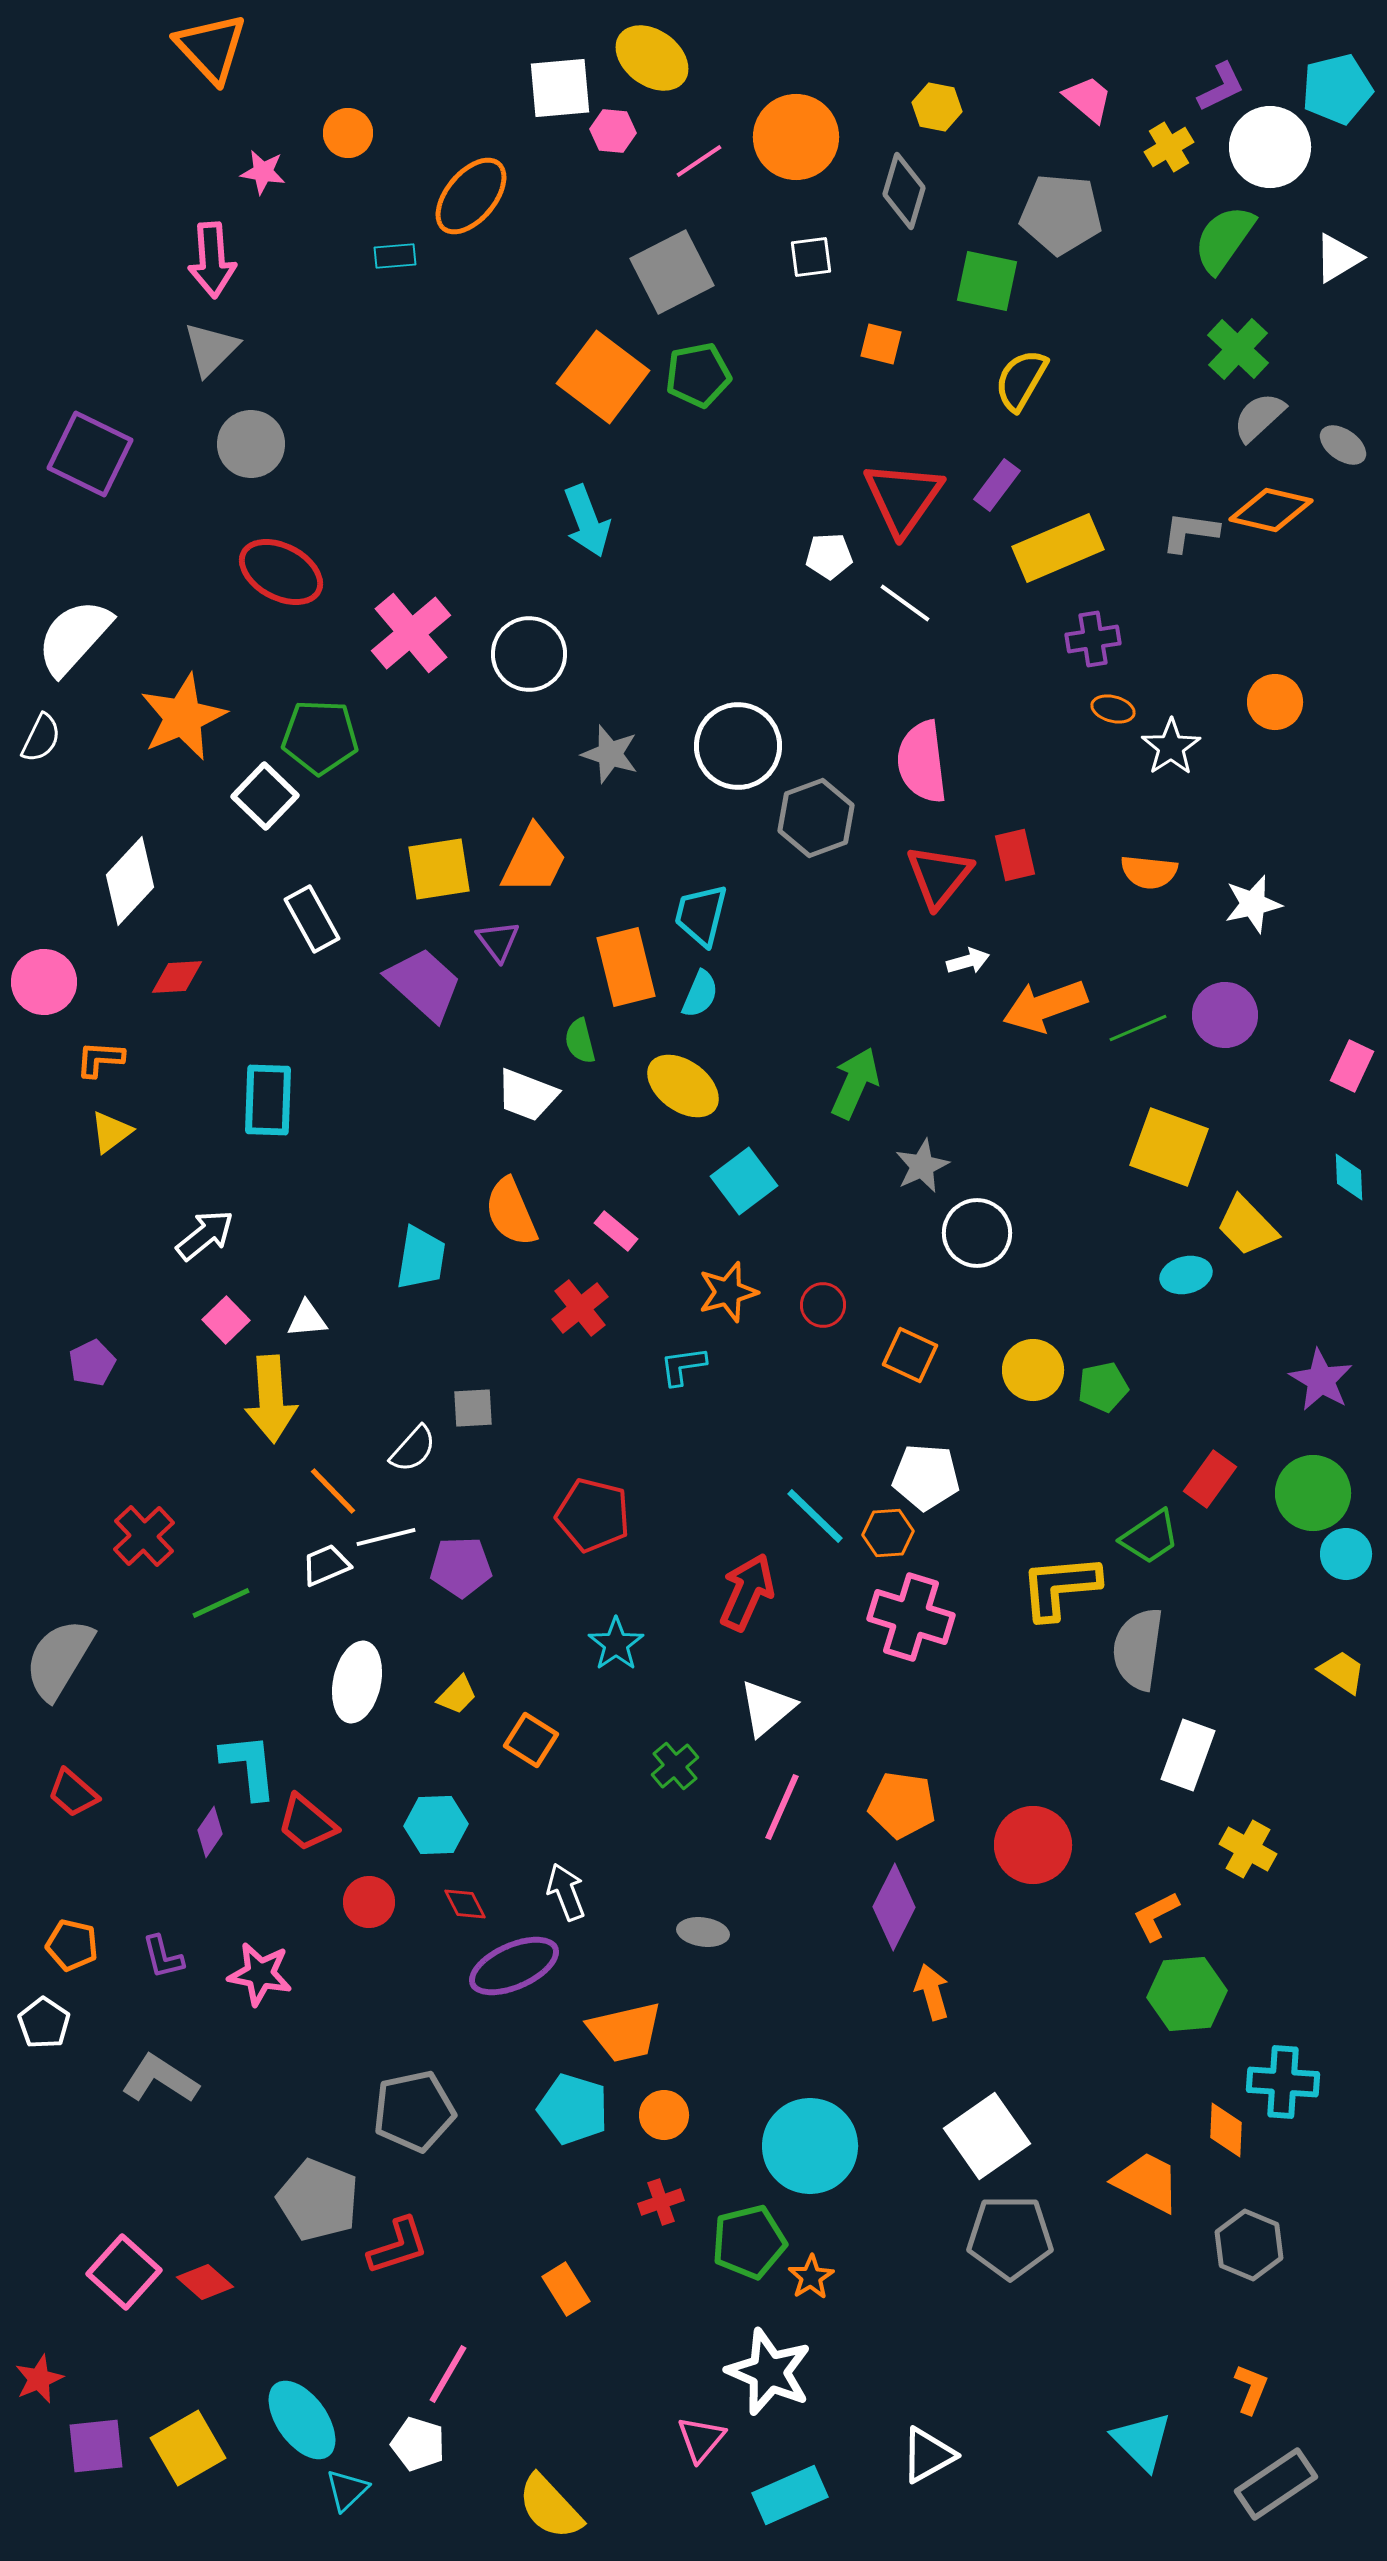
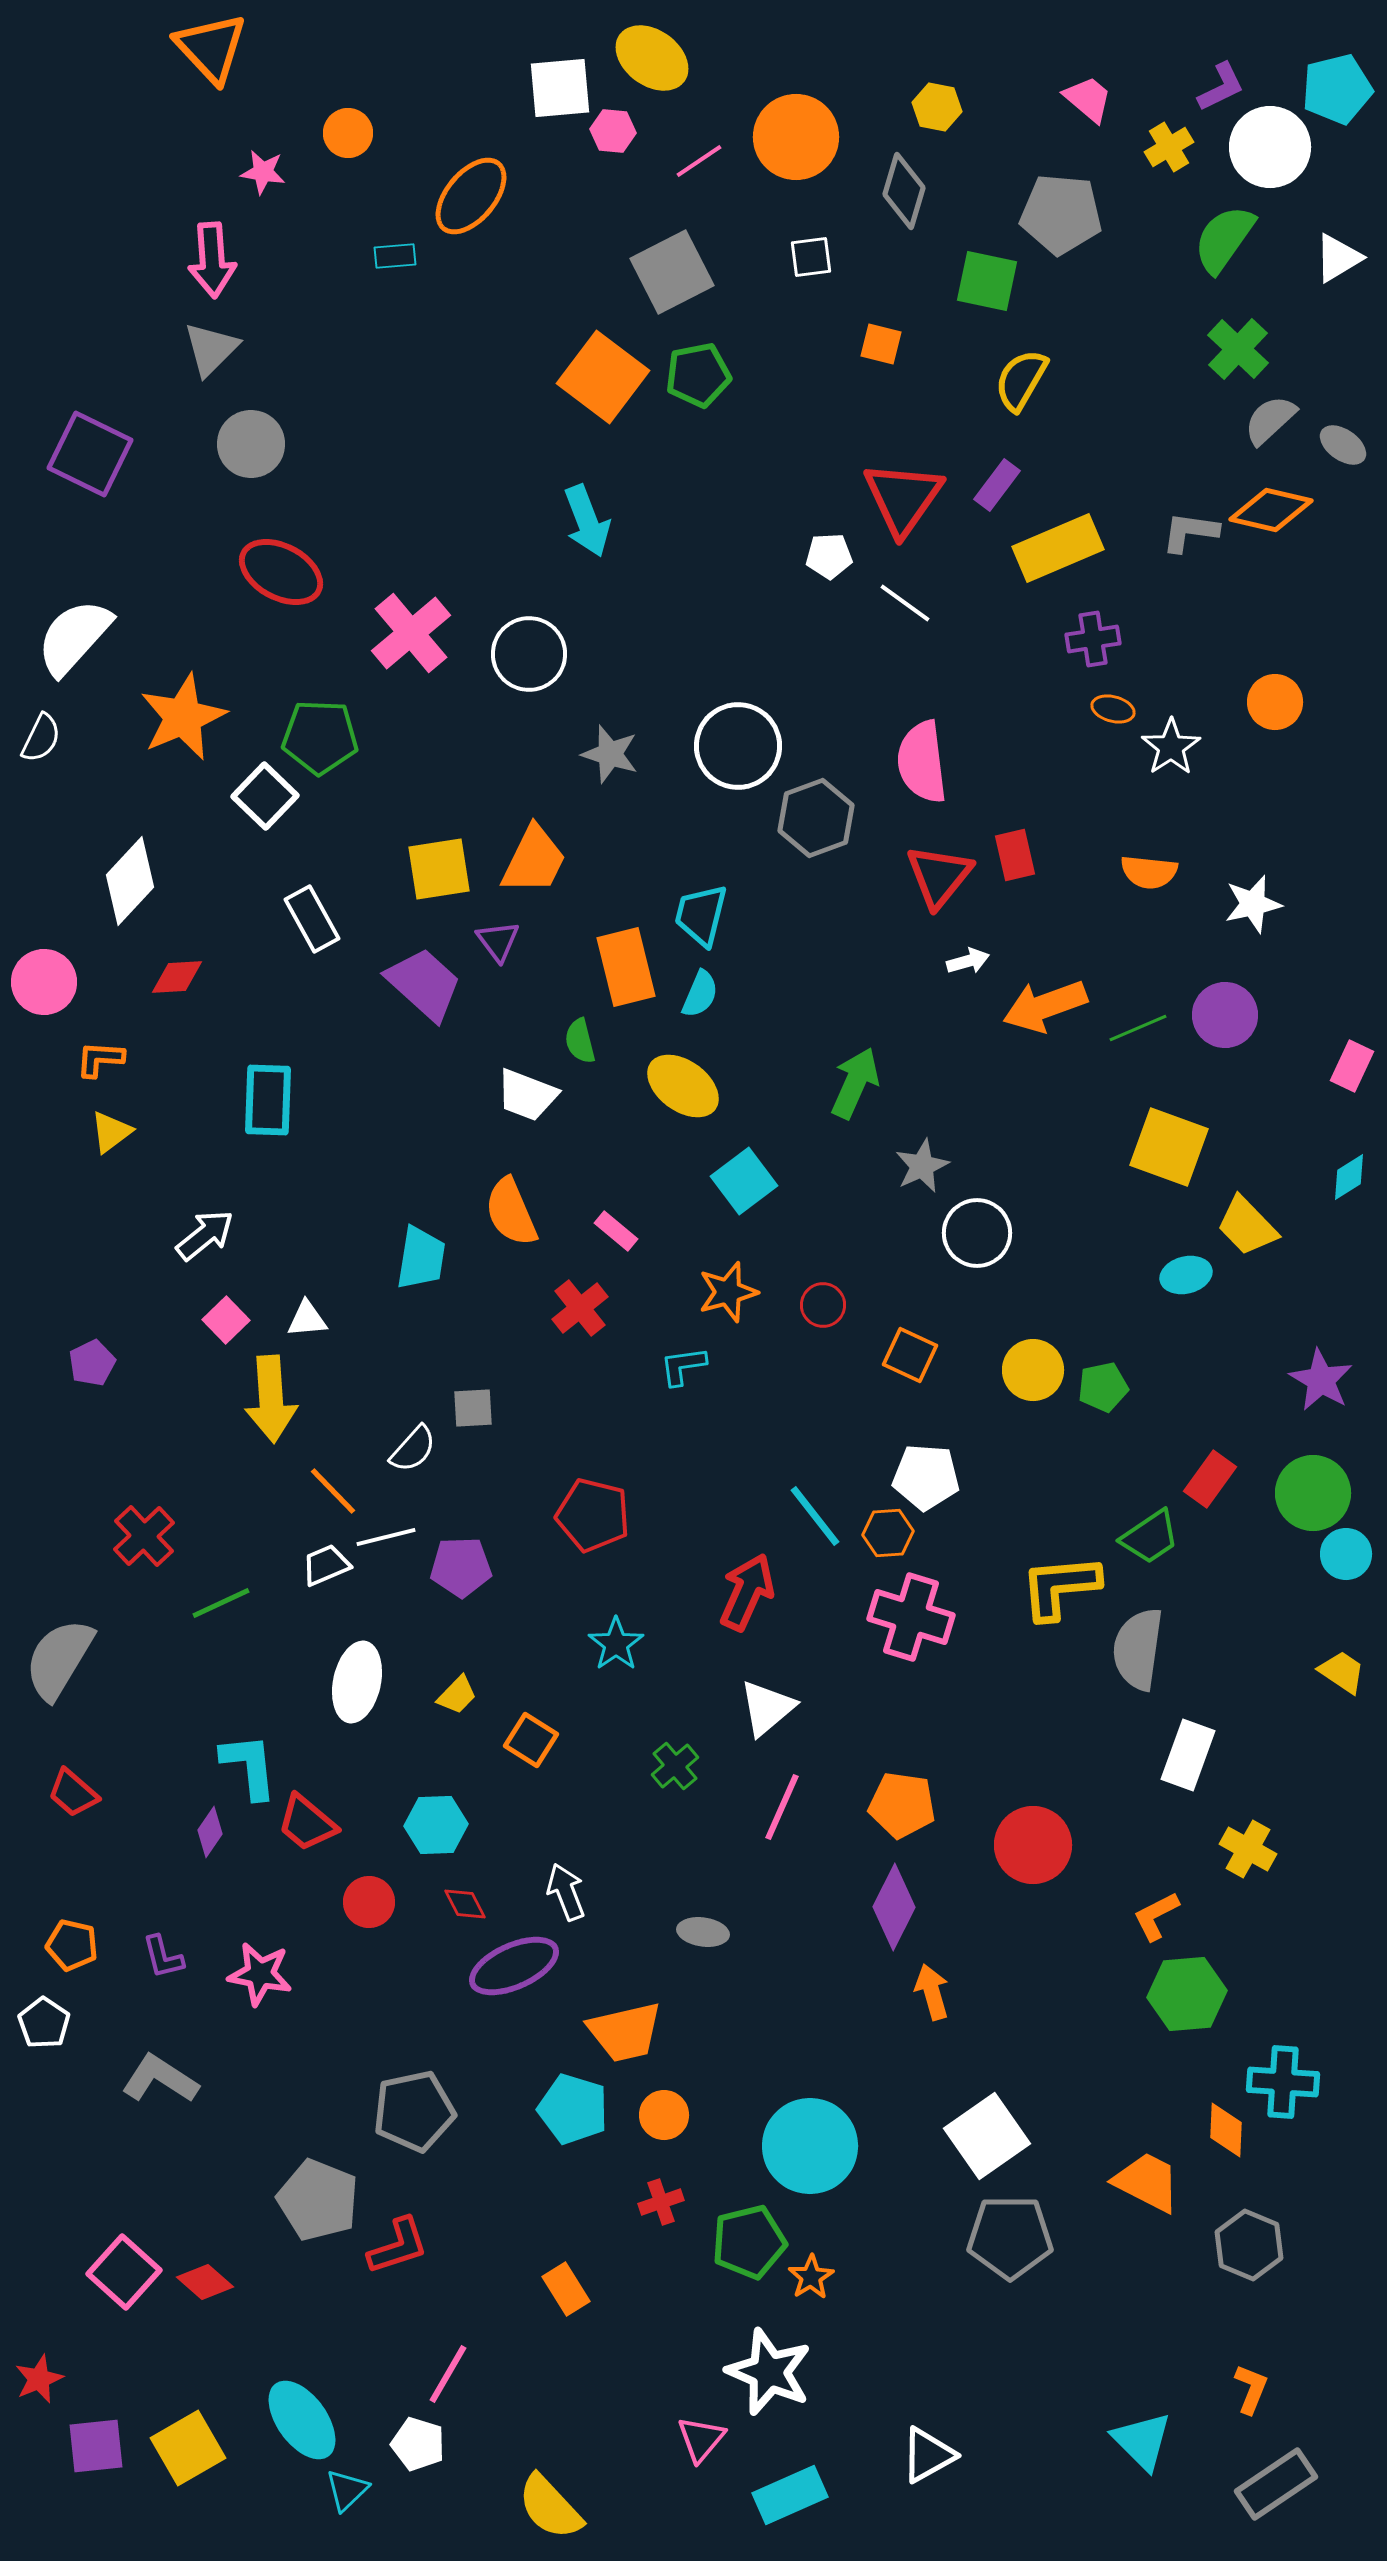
gray semicircle at (1259, 417): moved 11 px right, 3 px down
cyan diamond at (1349, 1177): rotated 60 degrees clockwise
cyan line at (815, 1516): rotated 8 degrees clockwise
